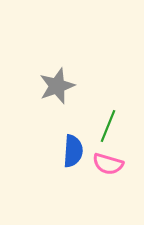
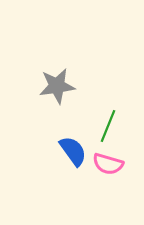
gray star: rotated 12 degrees clockwise
blue semicircle: rotated 40 degrees counterclockwise
